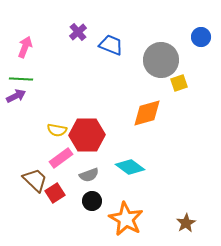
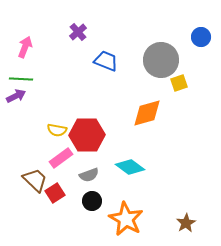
blue trapezoid: moved 5 px left, 16 px down
